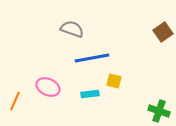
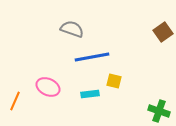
blue line: moved 1 px up
